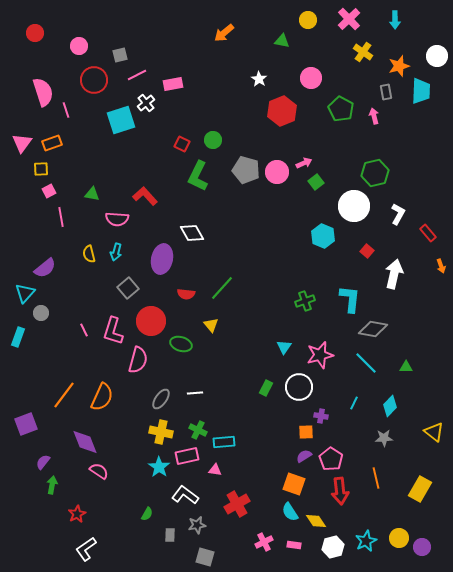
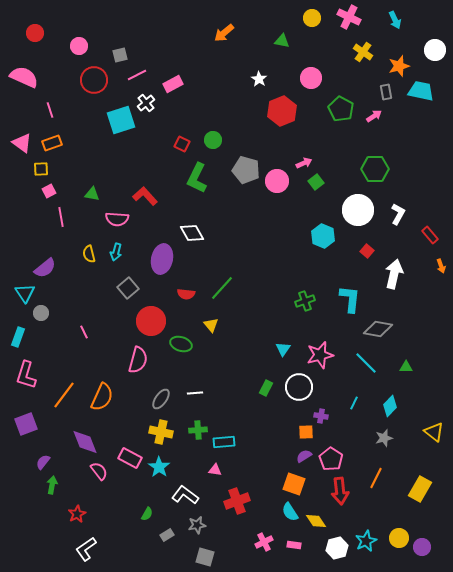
pink cross at (349, 19): moved 2 px up; rotated 20 degrees counterclockwise
yellow circle at (308, 20): moved 4 px right, 2 px up
cyan arrow at (395, 20): rotated 24 degrees counterclockwise
white circle at (437, 56): moved 2 px left, 6 px up
pink rectangle at (173, 84): rotated 18 degrees counterclockwise
cyan trapezoid at (421, 91): rotated 80 degrees counterclockwise
pink semicircle at (43, 92): moved 19 px left, 15 px up; rotated 48 degrees counterclockwise
pink line at (66, 110): moved 16 px left
pink arrow at (374, 116): rotated 70 degrees clockwise
pink triangle at (22, 143): rotated 30 degrees counterclockwise
pink circle at (277, 172): moved 9 px down
green hexagon at (375, 173): moved 4 px up; rotated 12 degrees clockwise
green L-shape at (198, 176): moved 1 px left, 2 px down
white circle at (354, 206): moved 4 px right, 4 px down
red rectangle at (428, 233): moved 2 px right, 2 px down
cyan triangle at (25, 293): rotated 15 degrees counterclockwise
gray diamond at (373, 329): moved 5 px right
pink line at (84, 330): moved 2 px down
pink L-shape at (113, 331): moved 87 px left, 44 px down
cyan triangle at (284, 347): moved 1 px left, 2 px down
green cross at (198, 430): rotated 30 degrees counterclockwise
gray star at (384, 438): rotated 12 degrees counterclockwise
pink rectangle at (187, 456): moved 57 px left, 2 px down; rotated 40 degrees clockwise
pink semicircle at (99, 471): rotated 18 degrees clockwise
orange line at (376, 478): rotated 40 degrees clockwise
red cross at (237, 504): moved 3 px up; rotated 10 degrees clockwise
gray rectangle at (170, 535): moved 3 px left; rotated 56 degrees clockwise
white hexagon at (333, 547): moved 4 px right, 1 px down
